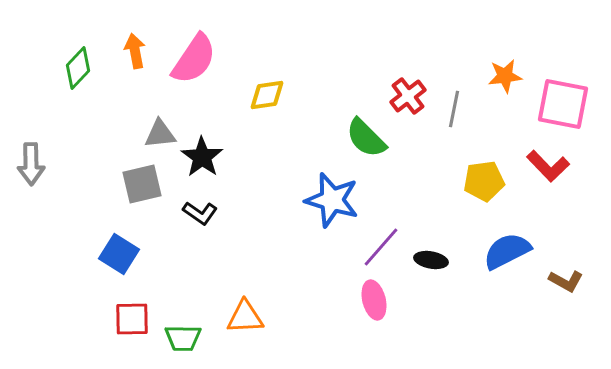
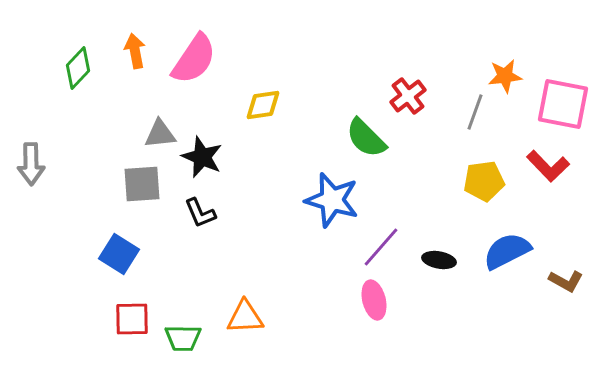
yellow diamond: moved 4 px left, 10 px down
gray line: moved 21 px right, 3 px down; rotated 9 degrees clockwise
black star: rotated 12 degrees counterclockwise
gray square: rotated 9 degrees clockwise
black L-shape: rotated 32 degrees clockwise
black ellipse: moved 8 px right
